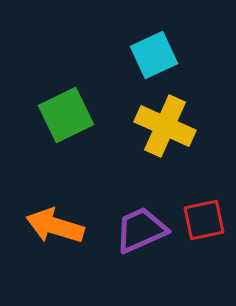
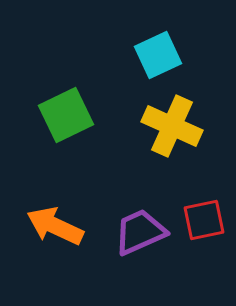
cyan square: moved 4 px right
yellow cross: moved 7 px right
orange arrow: rotated 8 degrees clockwise
purple trapezoid: moved 1 px left, 2 px down
